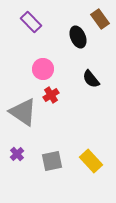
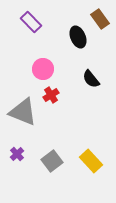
gray triangle: rotated 12 degrees counterclockwise
gray square: rotated 25 degrees counterclockwise
